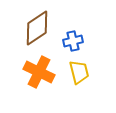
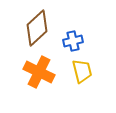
brown diamond: rotated 9 degrees counterclockwise
yellow trapezoid: moved 3 px right, 1 px up
